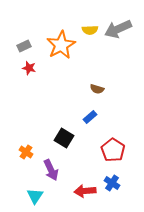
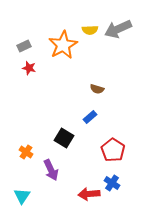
orange star: moved 2 px right
red arrow: moved 4 px right, 3 px down
cyan triangle: moved 13 px left
